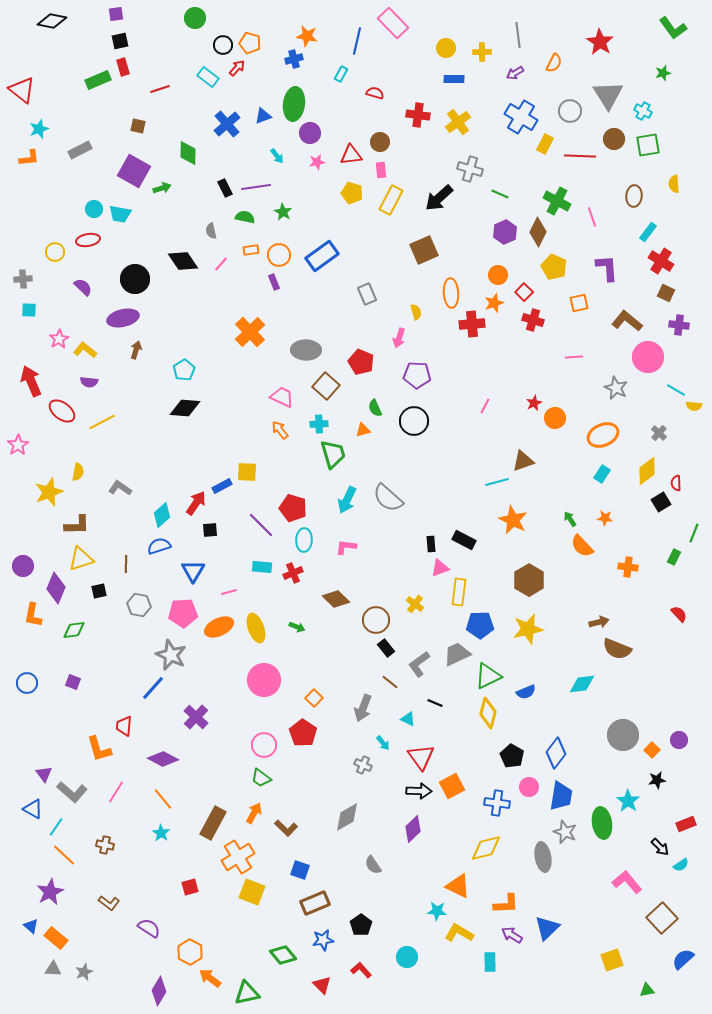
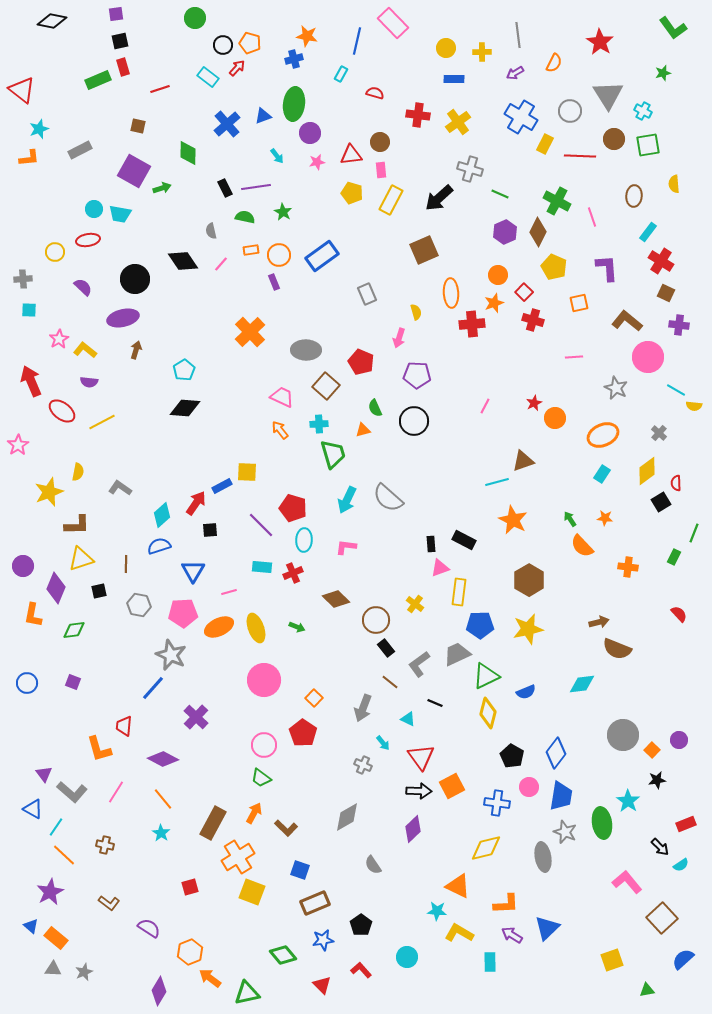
green triangle at (488, 676): moved 2 px left
orange hexagon at (190, 952): rotated 10 degrees clockwise
